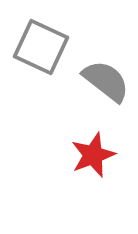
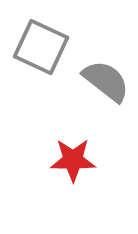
red star: moved 20 px left, 5 px down; rotated 21 degrees clockwise
